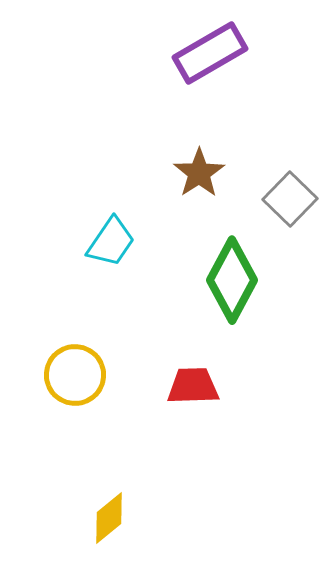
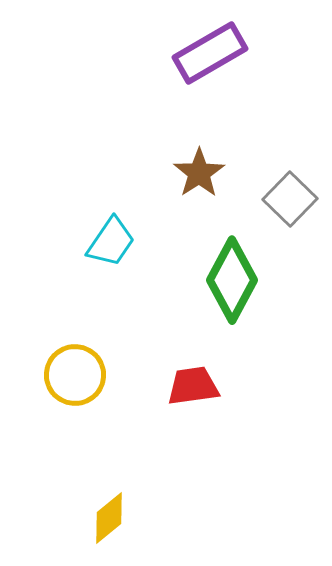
red trapezoid: rotated 6 degrees counterclockwise
